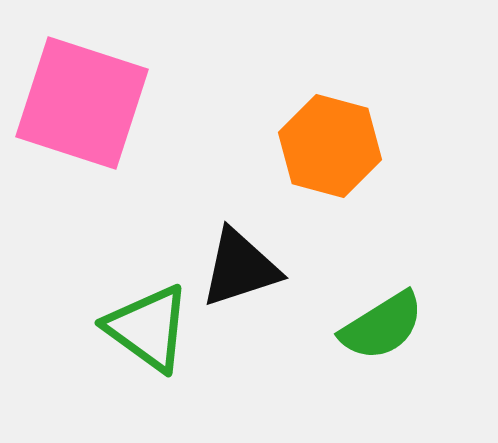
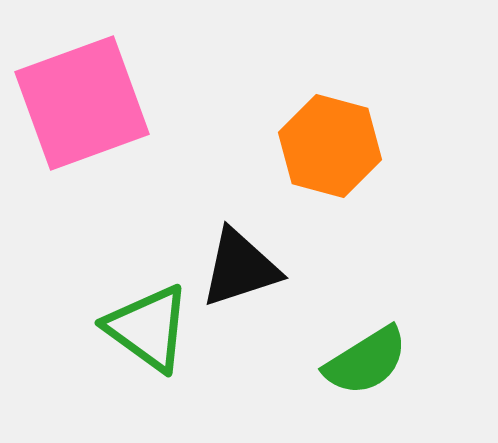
pink square: rotated 38 degrees counterclockwise
green semicircle: moved 16 px left, 35 px down
